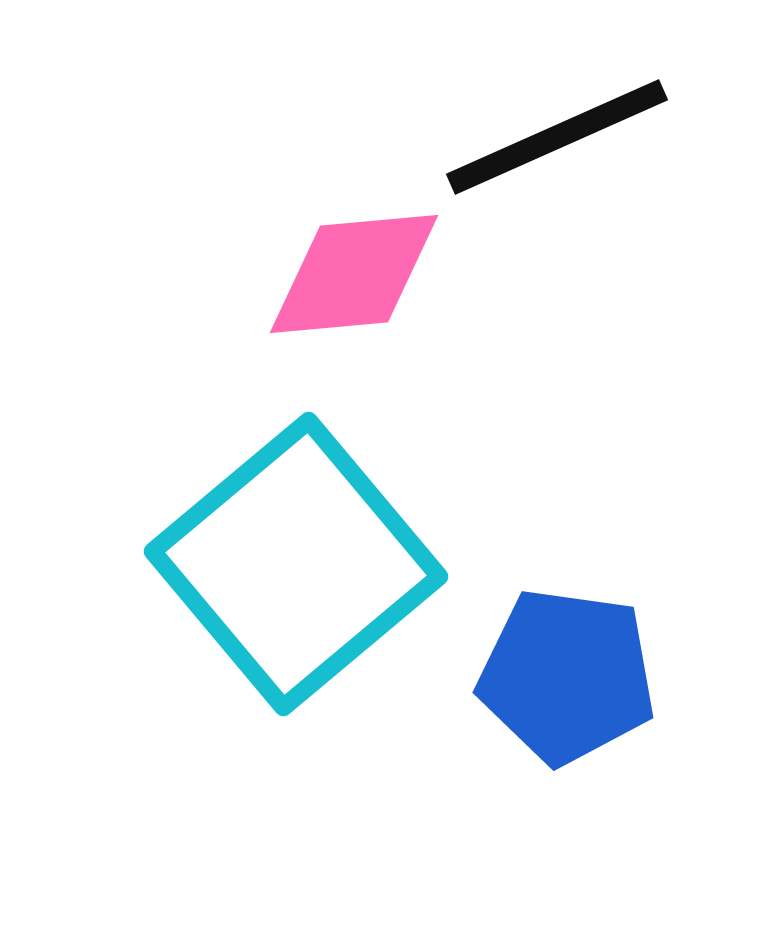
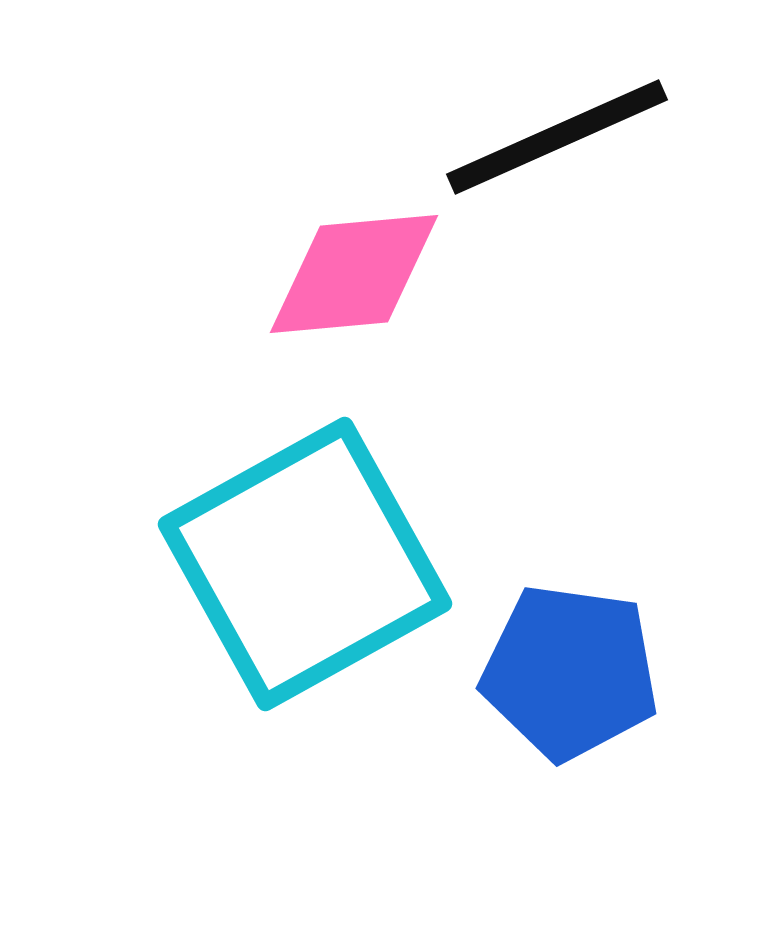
cyan square: moved 9 px right; rotated 11 degrees clockwise
blue pentagon: moved 3 px right, 4 px up
